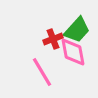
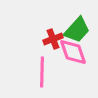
pink diamond: rotated 8 degrees counterclockwise
pink line: rotated 32 degrees clockwise
